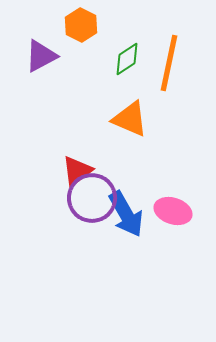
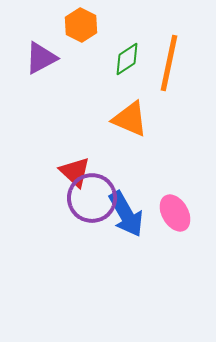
purple triangle: moved 2 px down
red triangle: moved 2 px left, 1 px down; rotated 40 degrees counterclockwise
pink ellipse: moved 2 px right, 2 px down; rotated 42 degrees clockwise
